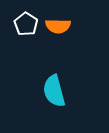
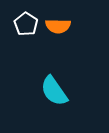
cyan semicircle: rotated 20 degrees counterclockwise
